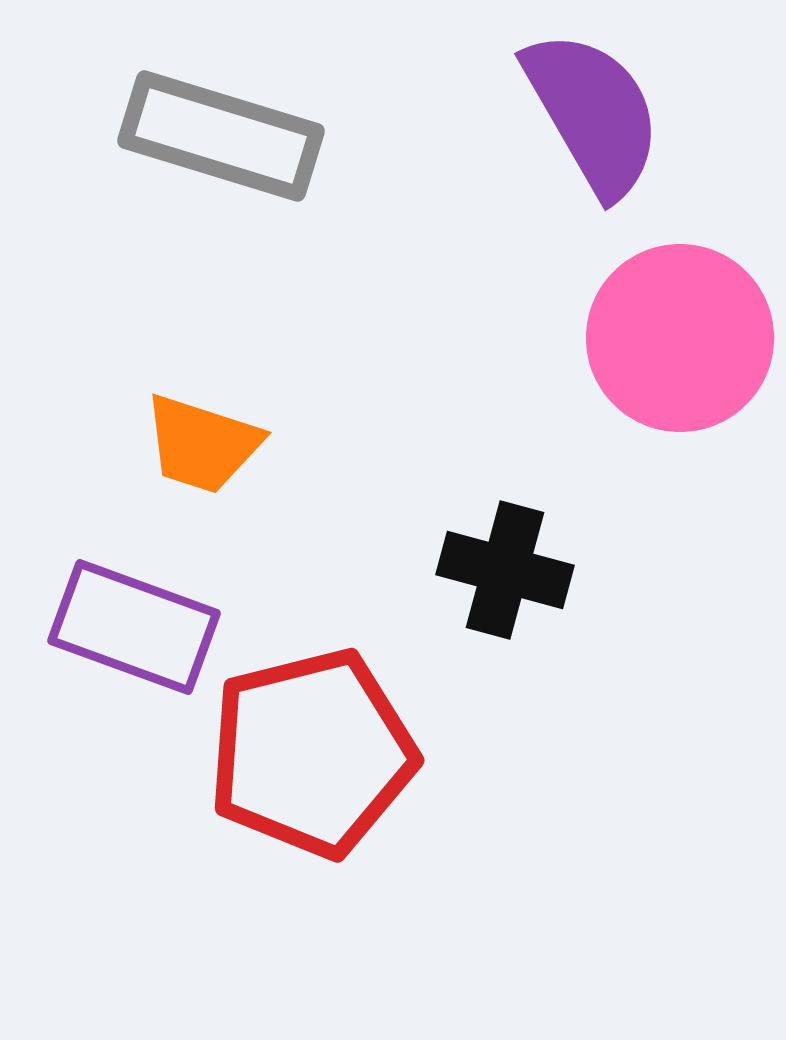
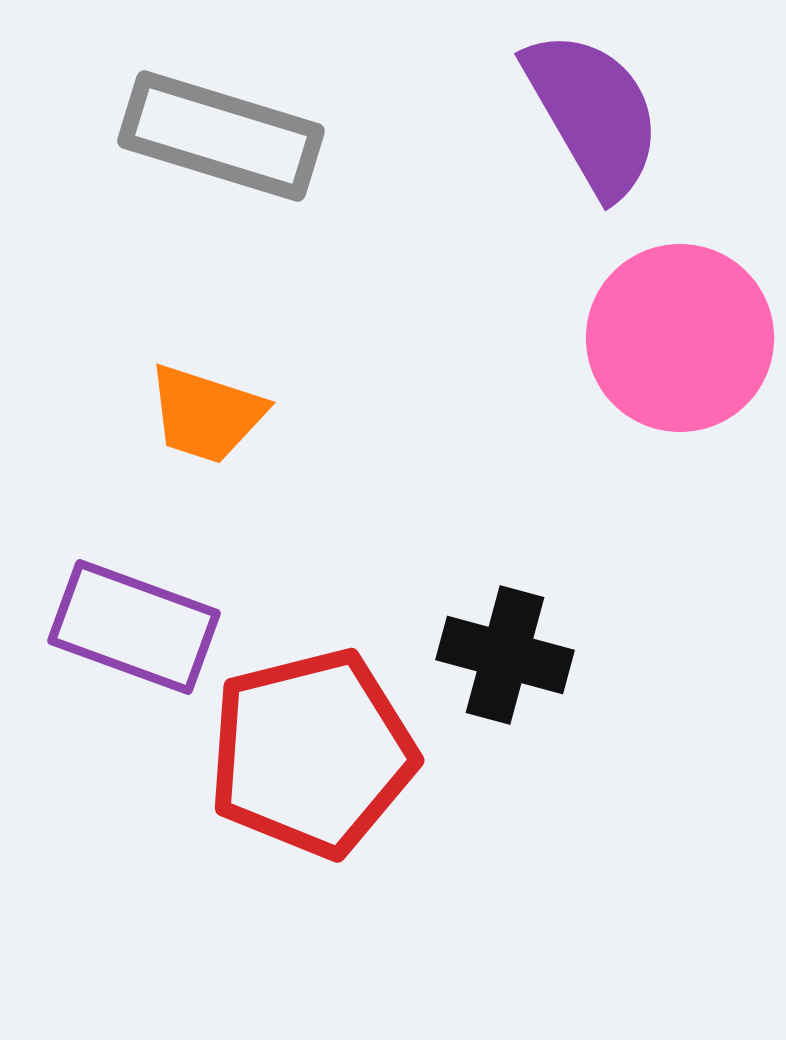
orange trapezoid: moved 4 px right, 30 px up
black cross: moved 85 px down
